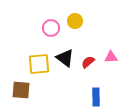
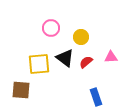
yellow circle: moved 6 px right, 16 px down
red semicircle: moved 2 px left
blue rectangle: rotated 18 degrees counterclockwise
